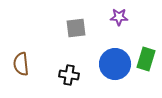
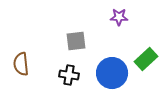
gray square: moved 13 px down
green rectangle: rotated 30 degrees clockwise
blue circle: moved 3 px left, 9 px down
